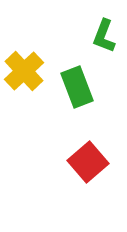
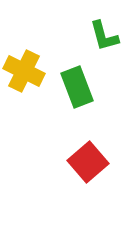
green L-shape: rotated 36 degrees counterclockwise
yellow cross: rotated 21 degrees counterclockwise
